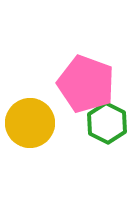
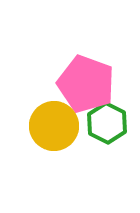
yellow circle: moved 24 px right, 3 px down
